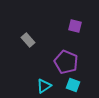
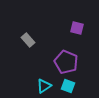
purple square: moved 2 px right, 2 px down
cyan square: moved 5 px left, 1 px down
